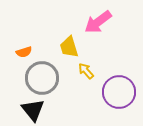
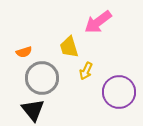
yellow arrow: rotated 114 degrees counterclockwise
